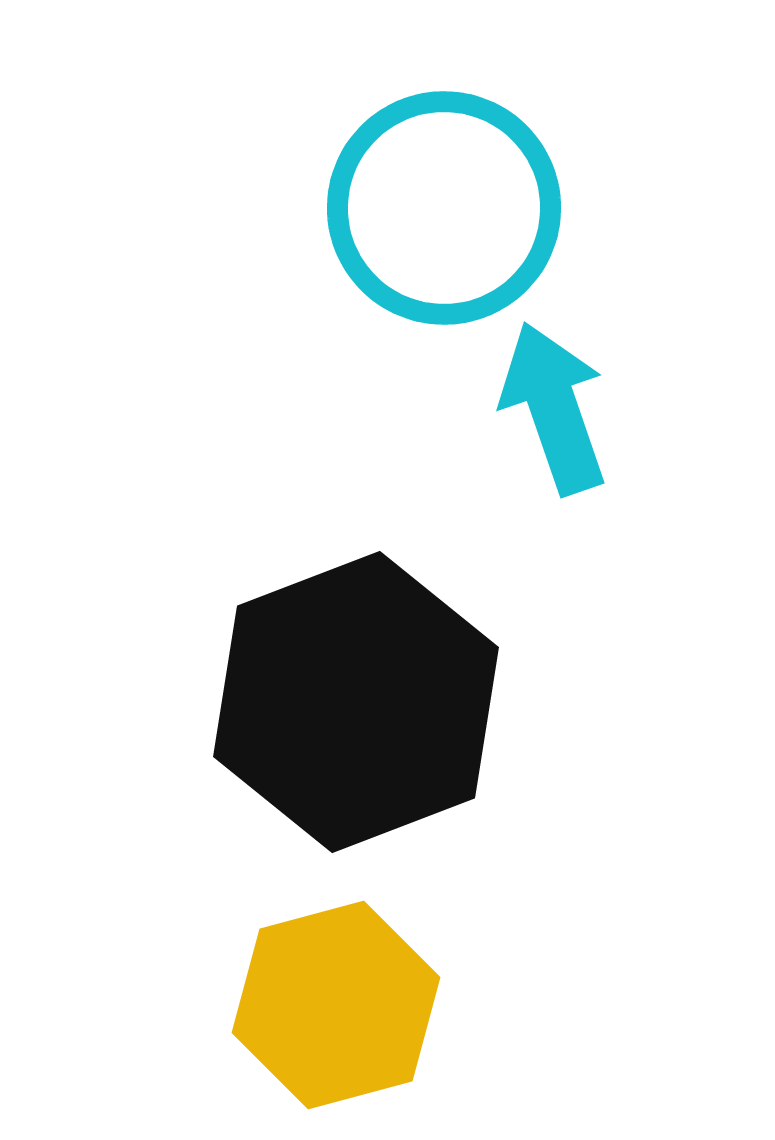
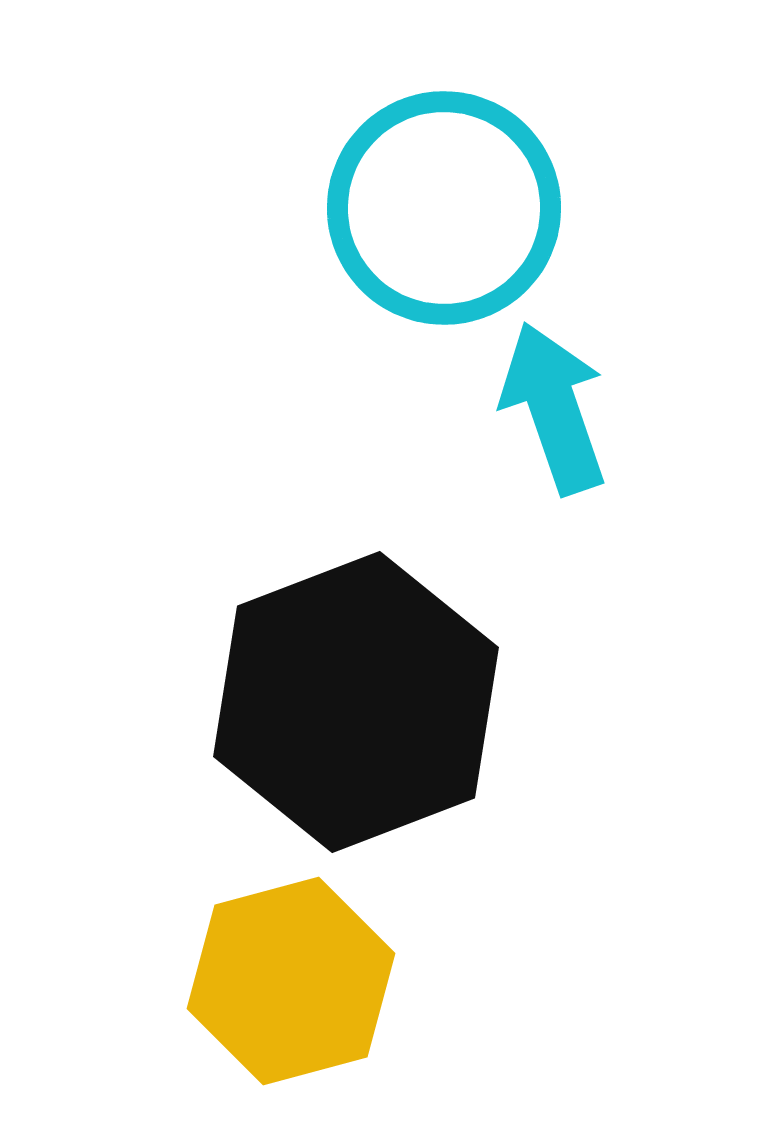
yellow hexagon: moved 45 px left, 24 px up
